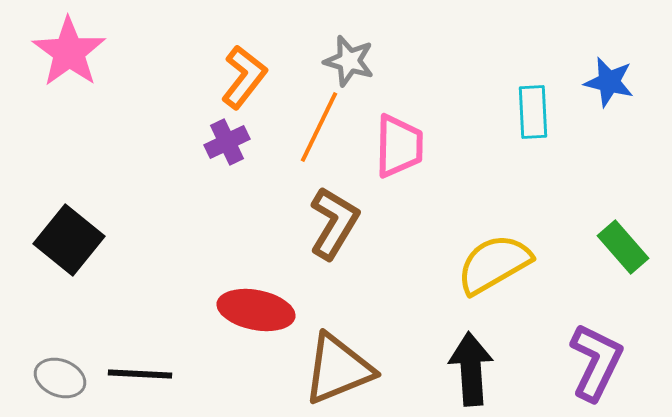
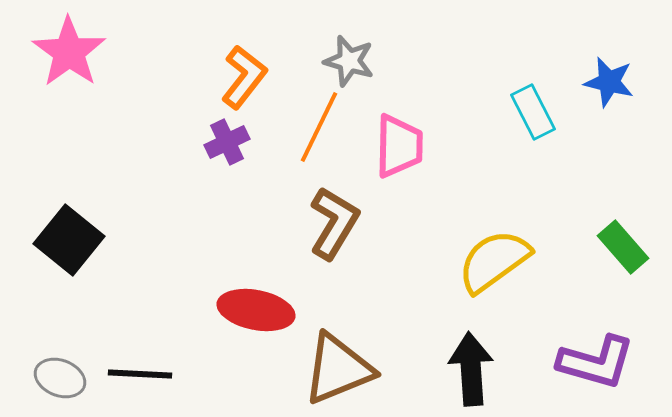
cyan rectangle: rotated 24 degrees counterclockwise
yellow semicircle: moved 3 px up; rotated 6 degrees counterclockwise
purple L-shape: rotated 80 degrees clockwise
